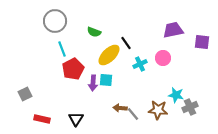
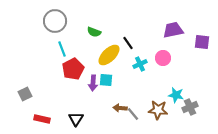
black line: moved 2 px right
